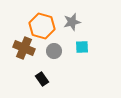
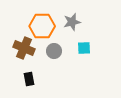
orange hexagon: rotated 15 degrees counterclockwise
cyan square: moved 2 px right, 1 px down
black rectangle: moved 13 px left; rotated 24 degrees clockwise
